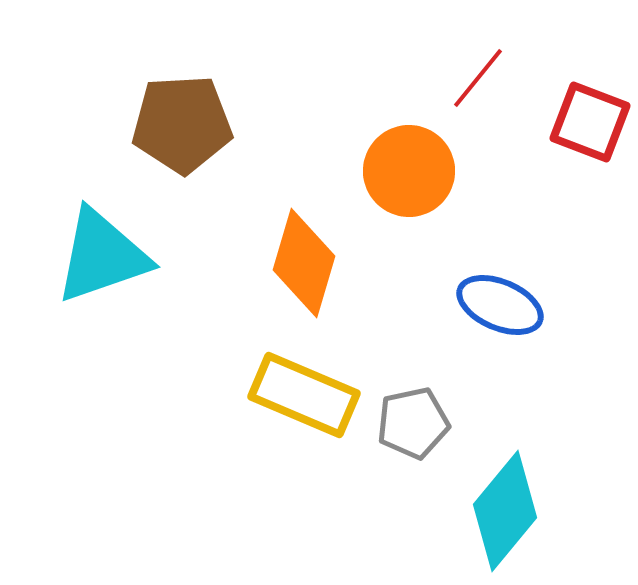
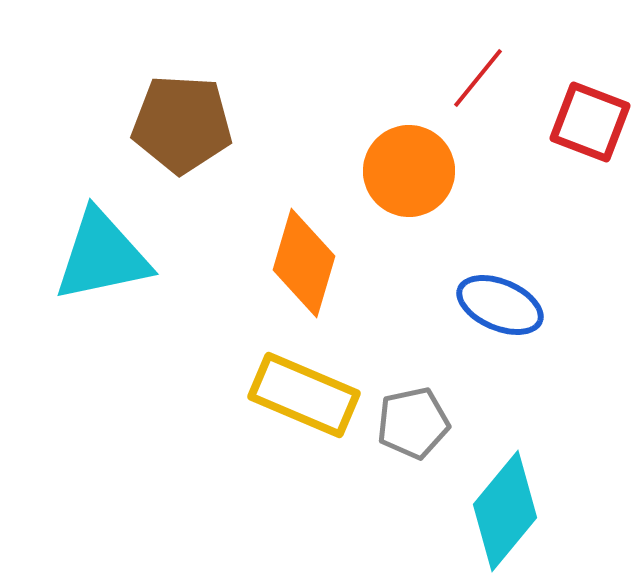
brown pentagon: rotated 6 degrees clockwise
cyan triangle: rotated 7 degrees clockwise
